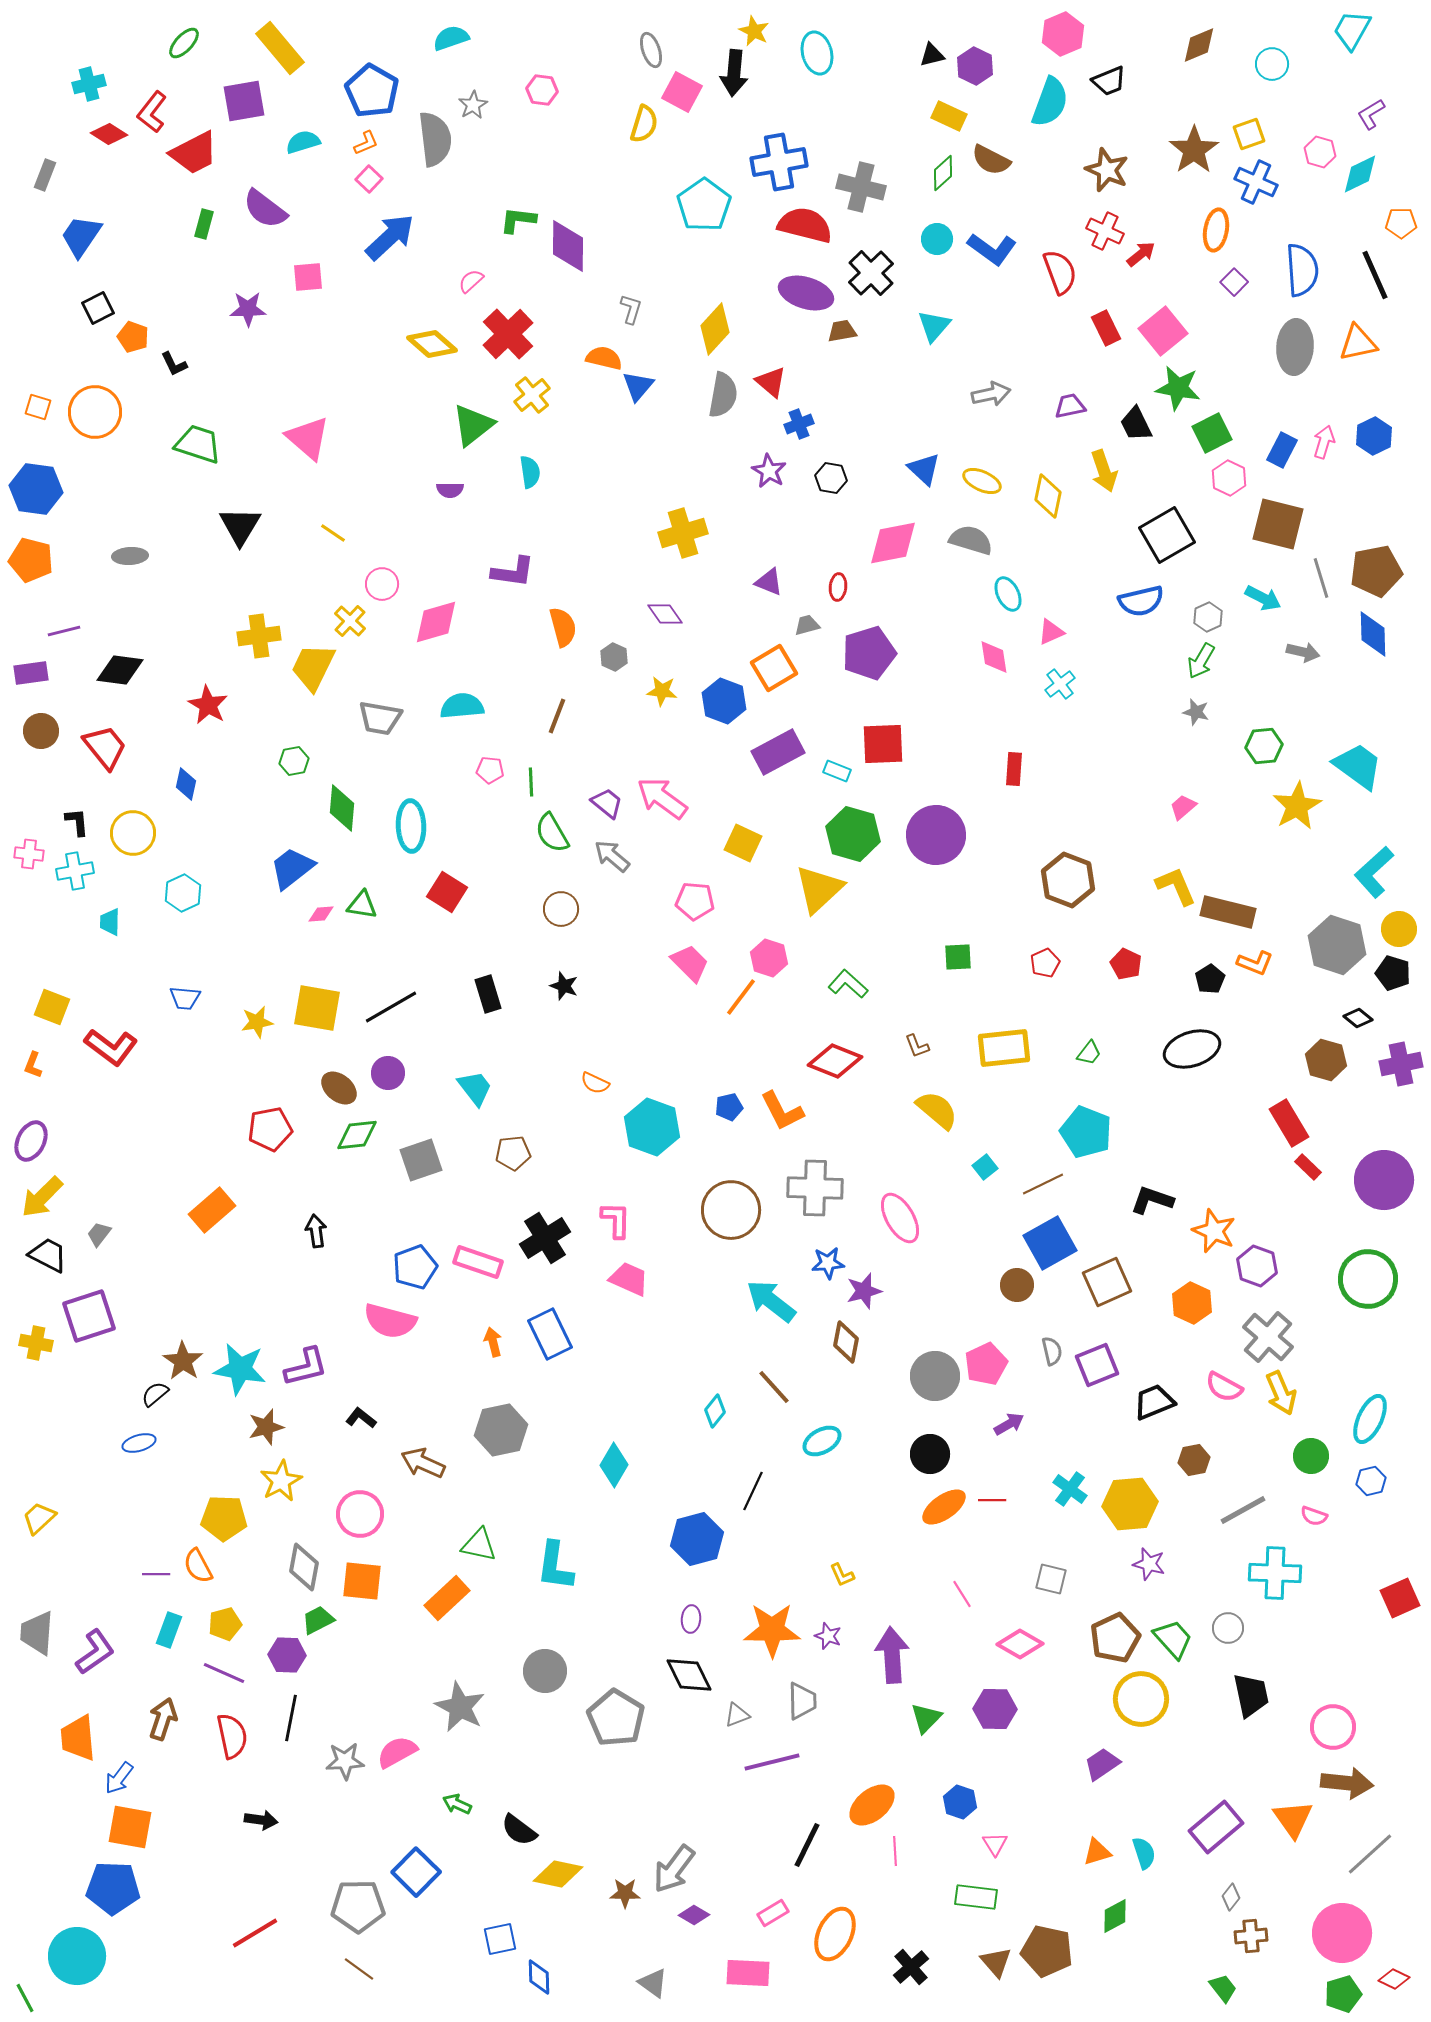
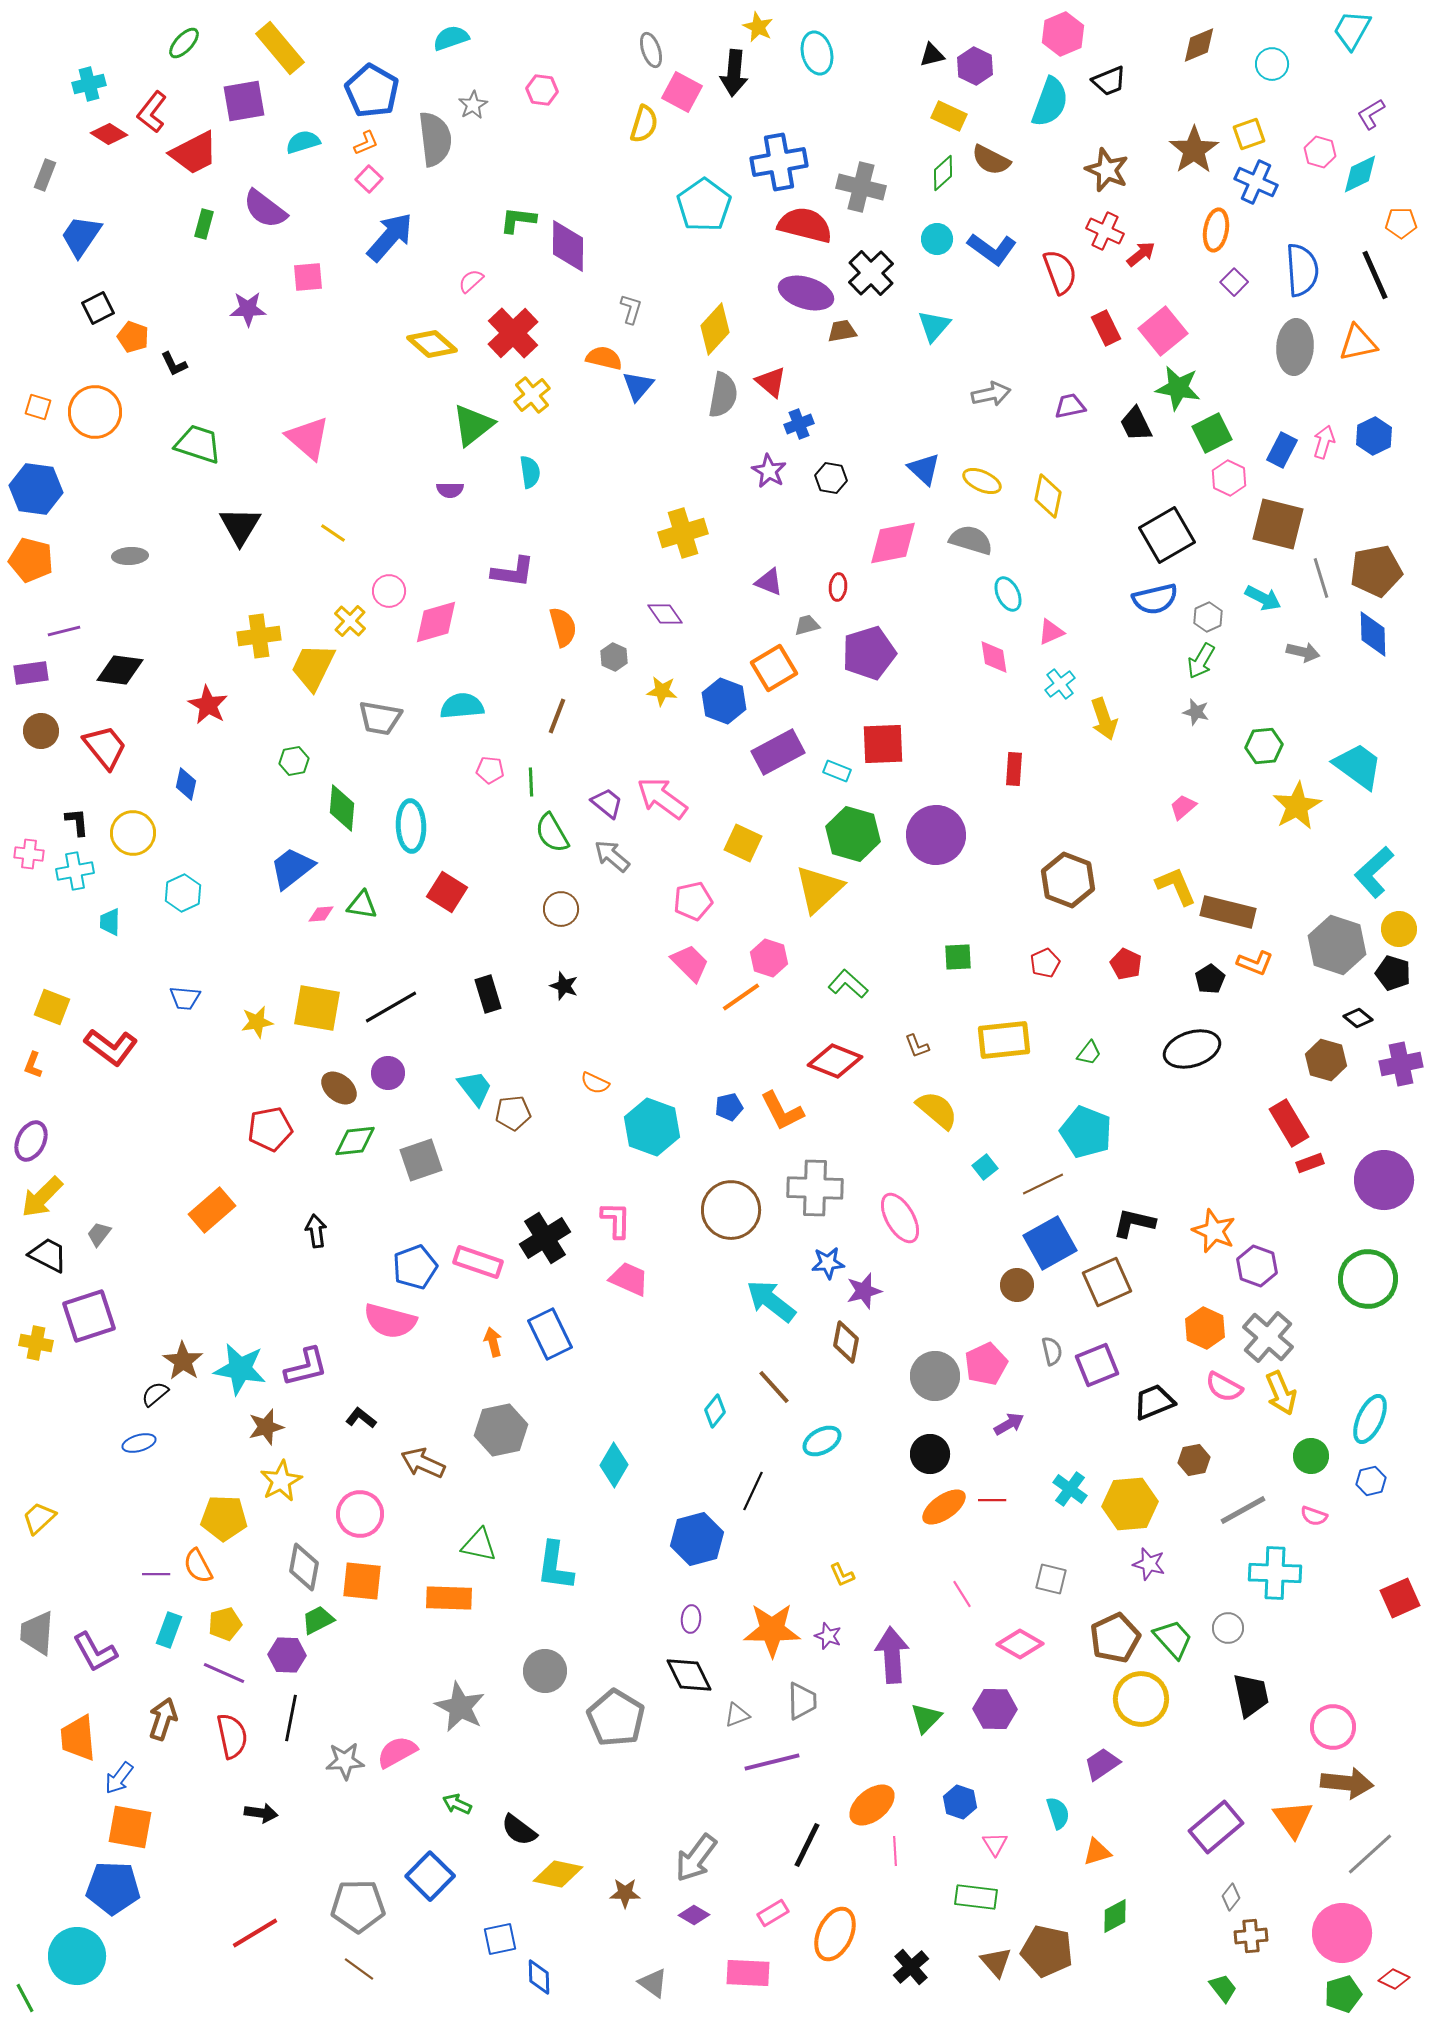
yellow star at (754, 31): moved 4 px right, 4 px up
blue arrow at (390, 237): rotated 6 degrees counterclockwise
red cross at (508, 334): moved 5 px right, 1 px up
yellow arrow at (1104, 471): moved 248 px down
pink circle at (382, 584): moved 7 px right, 7 px down
blue semicircle at (1141, 601): moved 14 px right, 2 px up
pink pentagon at (695, 901): moved 2 px left; rotated 18 degrees counterclockwise
orange line at (741, 997): rotated 18 degrees clockwise
yellow rectangle at (1004, 1048): moved 8 px up
green diamond at (357, 1135): moved 2 px left, 6 px down
brown pentagon at (513, 1153): moved 40 px up
red rectangle at (1308, 1167): moved 2 px right, 4 px up; rotated 64 degrees counterclockwise
black L-shape at (1152, 1200): moved 18 px left, 23 px down; rotated 6 degrees counterclockwise
orange hexagon at (1192, 1303): moved 13 px right, 25 px down
orange rectangle at (447, 1598): moved 2 px right; rotated 45 degrees clockwise
purple L-shape at (95, 1652): rotated 96 degrees clockwise
black arrow at (261, 1820): moved 7 px up
cyan semicircle at (1144, 1853): moved 86 px left, 40 px up
gray arrow at (674, 1869): moved 22 px right, 11 px up
blue square at (416, 1872): moved 14 px right, 4 px down
